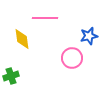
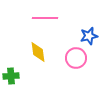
yellow diamond: moved 16 px right, 13 px down
pink circle: moved 4 px right
green cross: rotated 14 degrees clockwise
